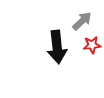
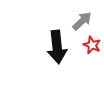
red star: rotated 30 degrees clockwise
